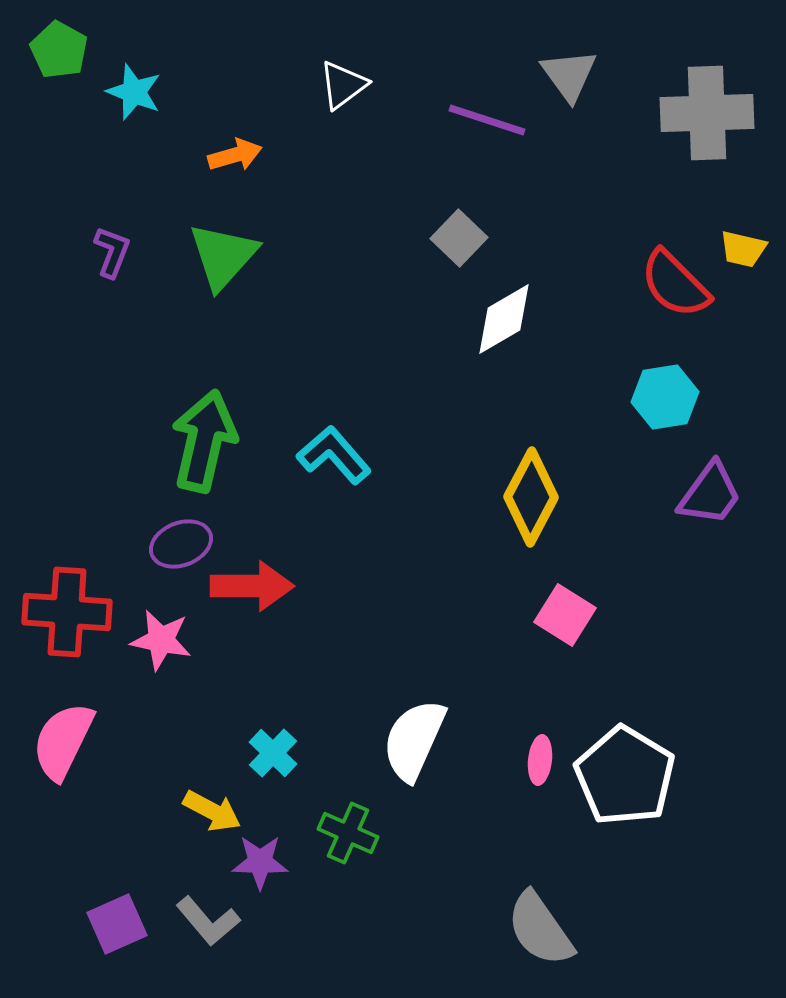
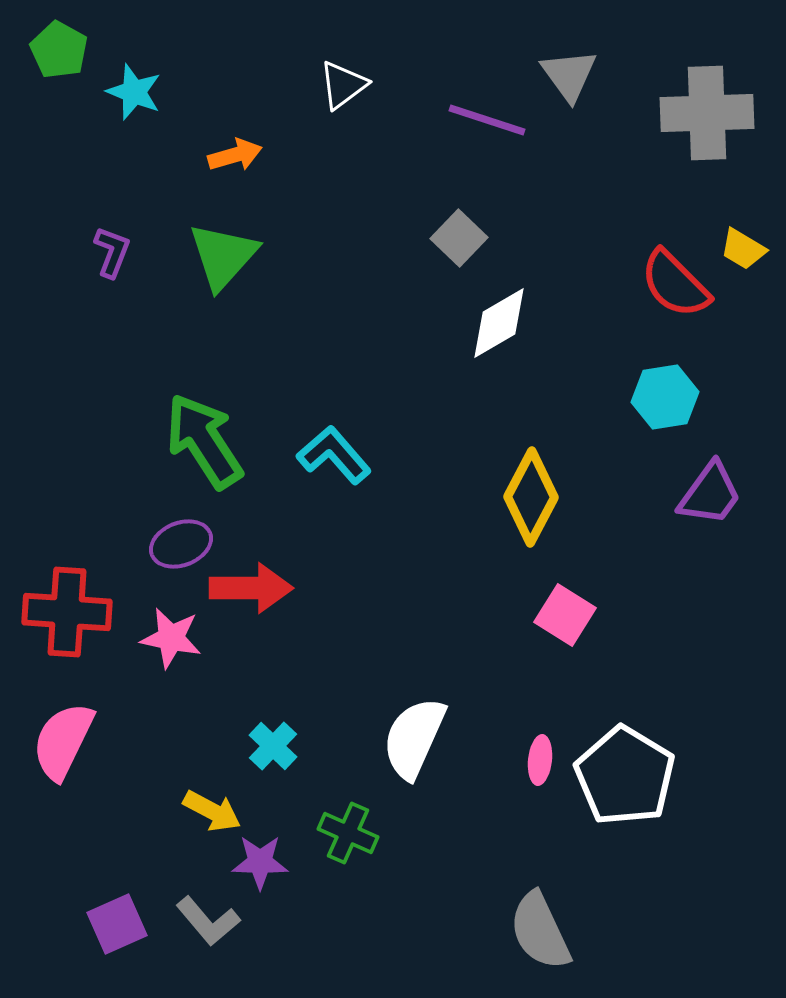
yellow trapezoid: rotated 18 degrees clockwise
white diamond: moved 5 px left, 4 px down
green arrow: rotated 46 degrees counterclockwise
red arrow: moved 1 px left, 2 px down
pink star: moved 10 px right, 2 px up
white semicircle: moved 2 px up
cyan cross: moved 7 px up
gray semicircle: moved 2 px down; rotated 10 degrees clockwise
